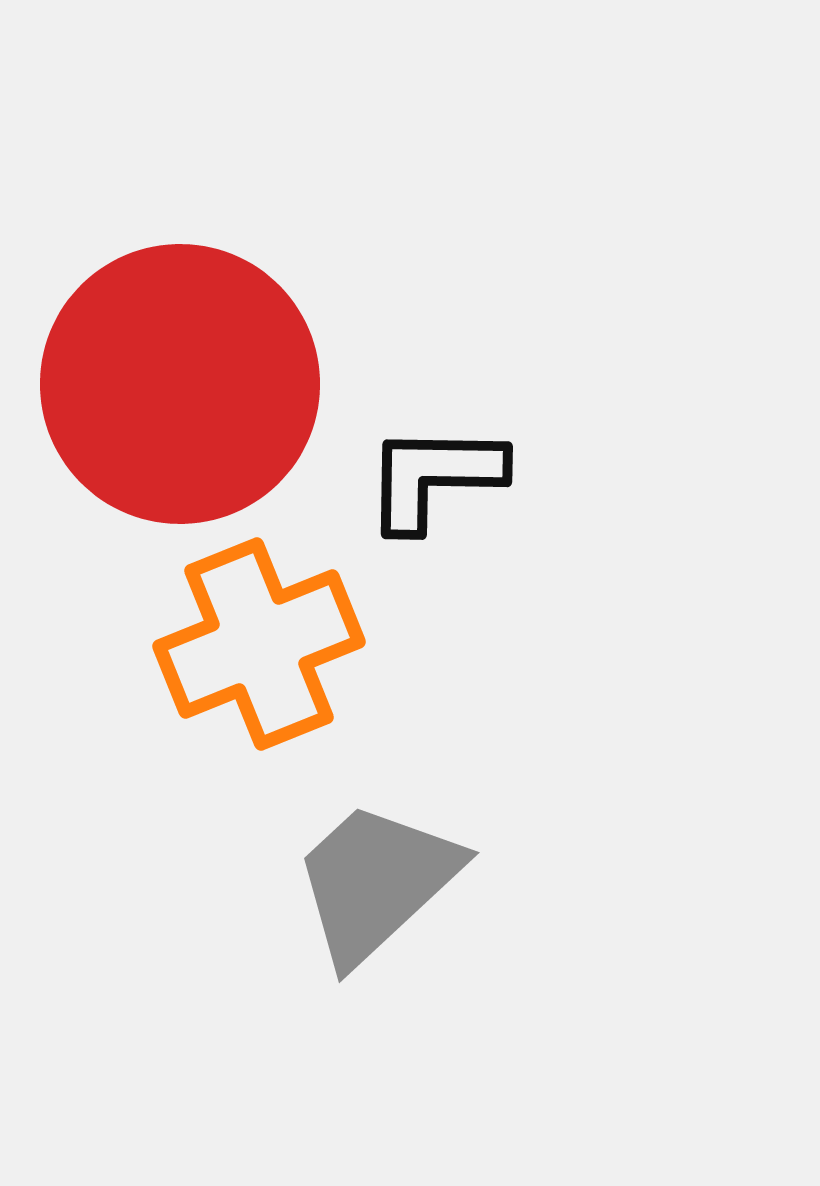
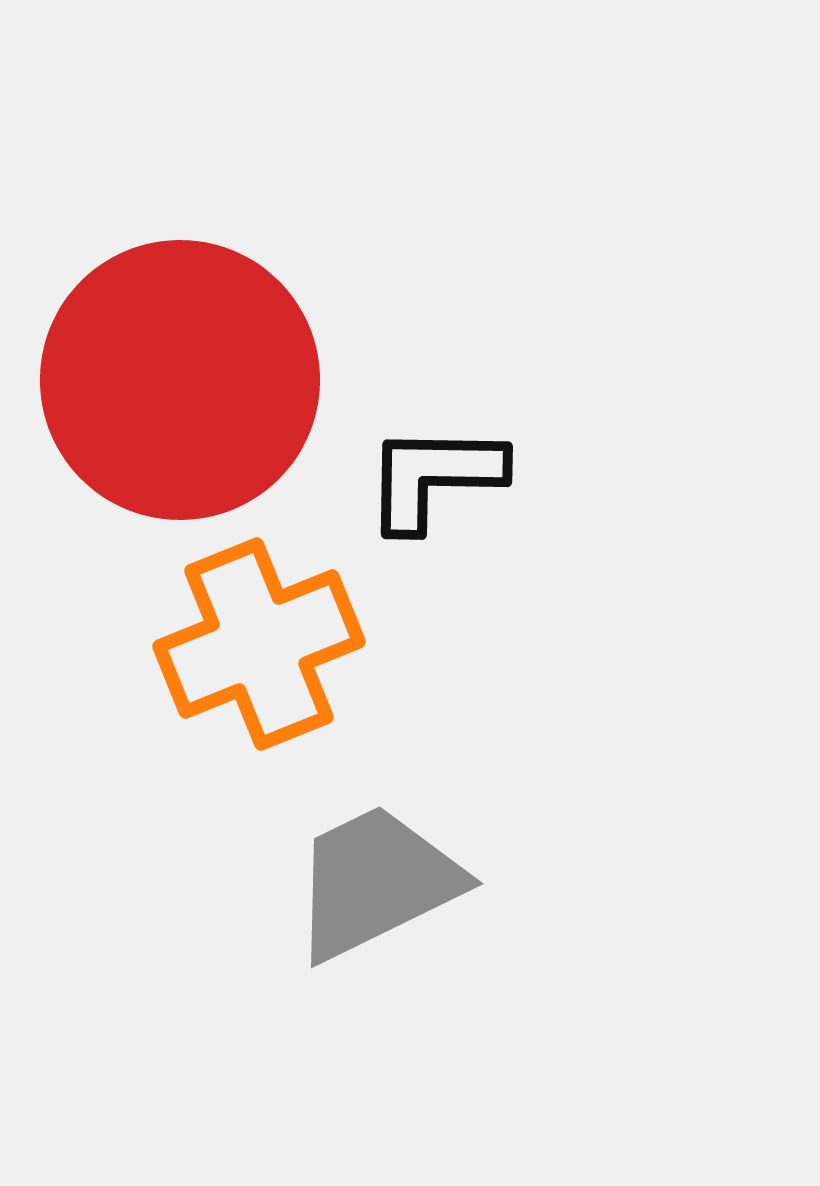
red circle: moved 4 px up
gray trapezoid: rotated 17 degrees clockwise
